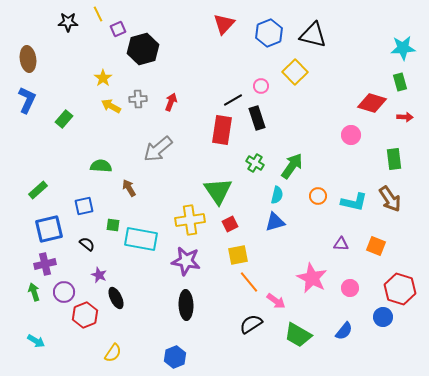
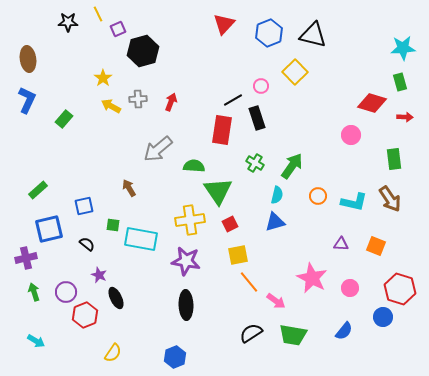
black hexagon at (143, 49): moved 2 px down
green semicircle at (101, 166): moved 93 px right
purple cross at (45, 264): moved 19 px left, 6 px up
purple circle at (64, 292): moved 2 px right
black semicircle at (251, 324): moved 9 px down
green trapezoid at (298, 335): moved 5 px left; rotated 20 degrees counterclockwise
